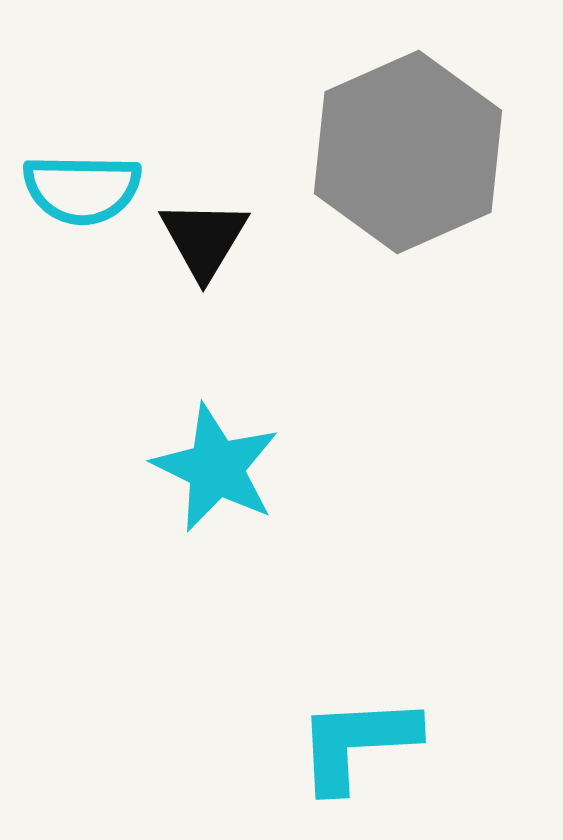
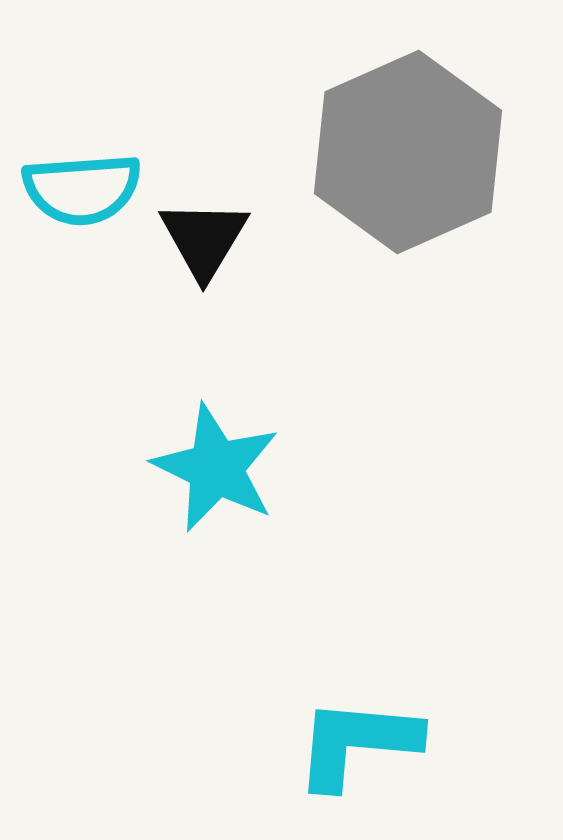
cyan semicircle: rotated 5 degrees counterclockwise
cyan L-shape: rotated 8 degrees clockwise
